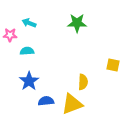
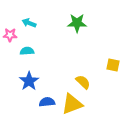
yellow semicircle: rotated 49 degrees counterclockwise
blue semicircle: moved 1 px right, 1 px down
